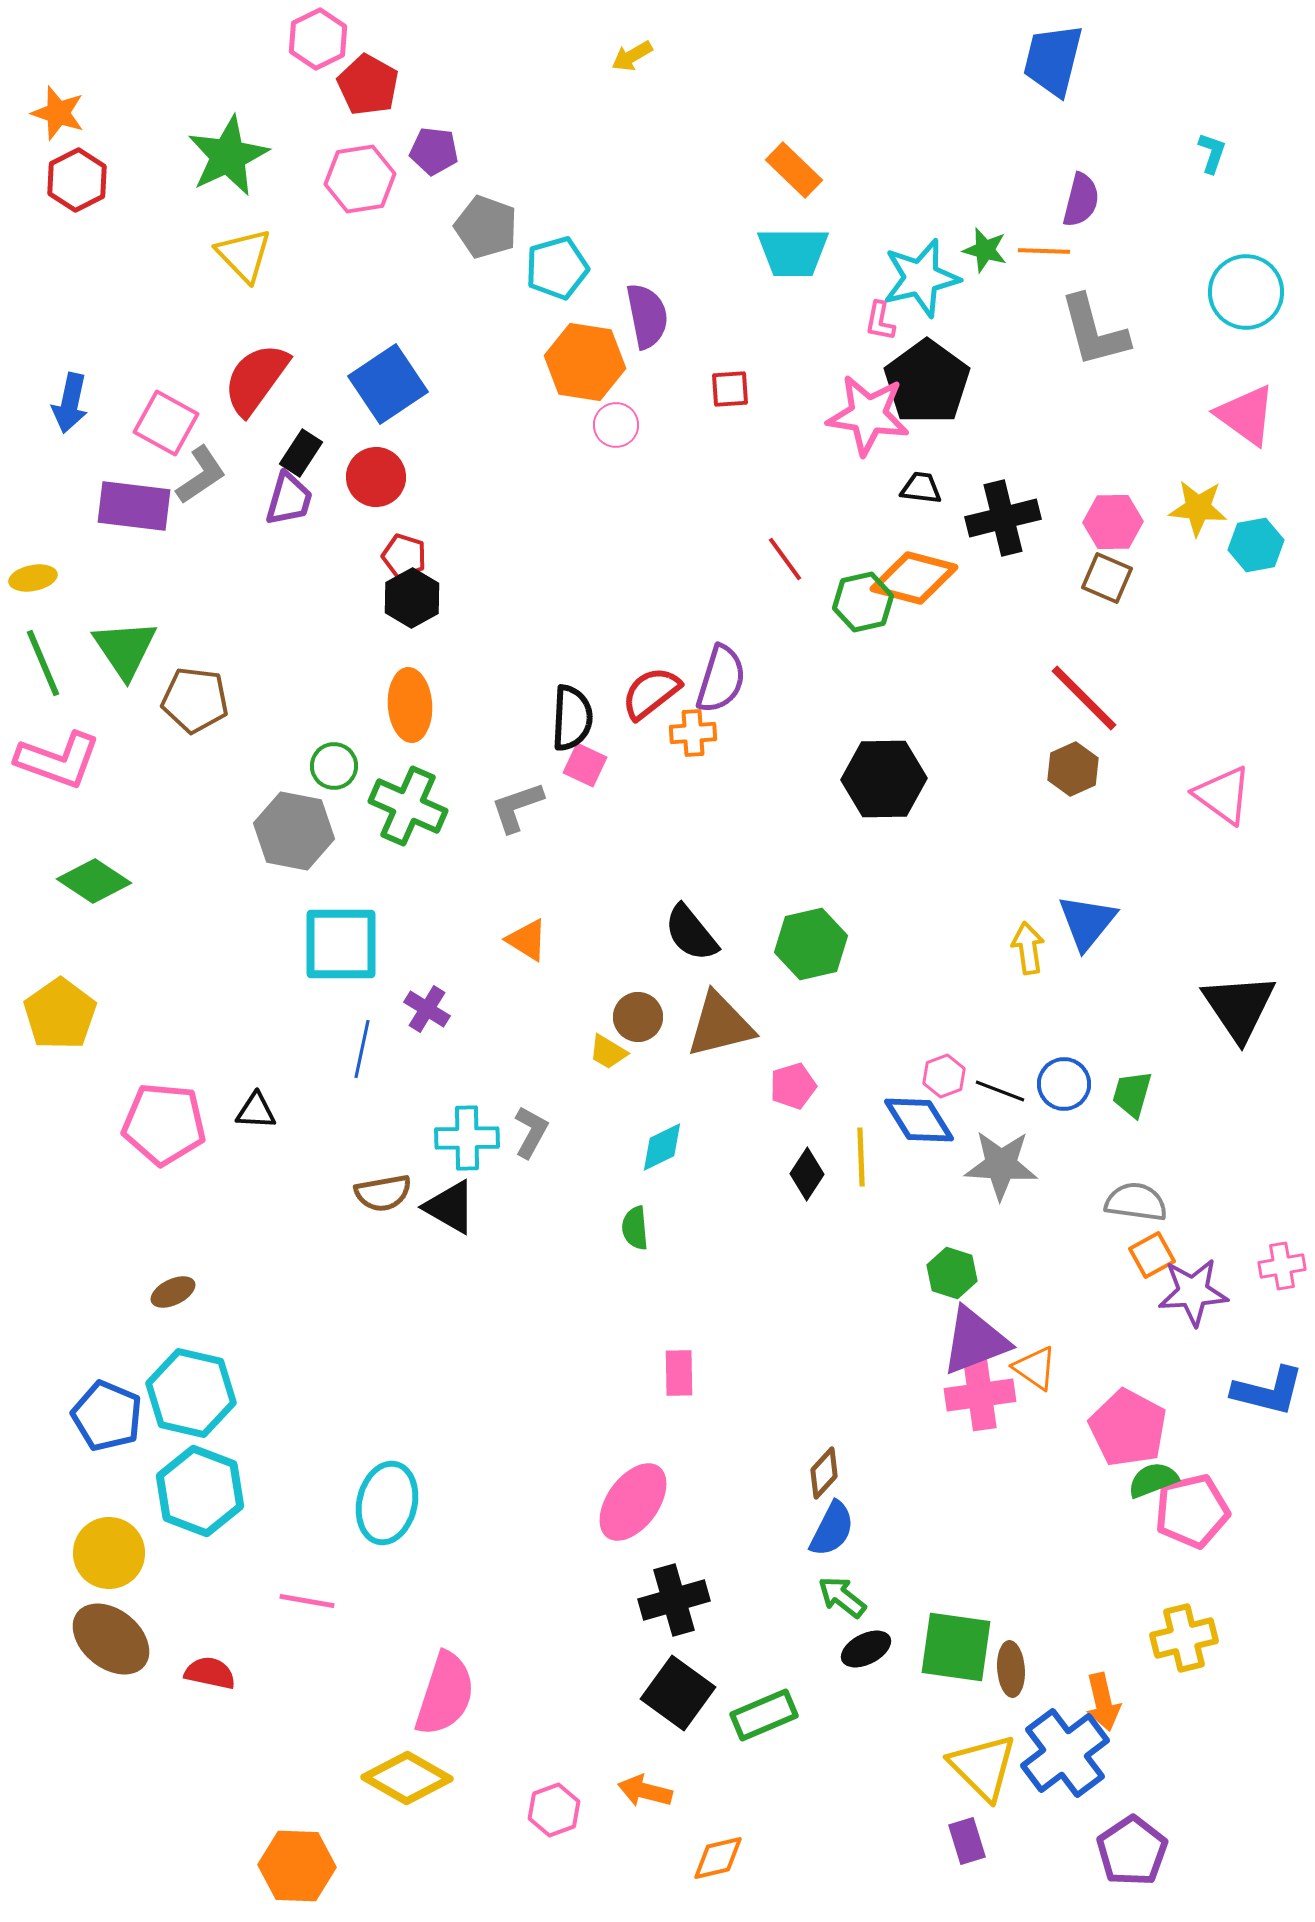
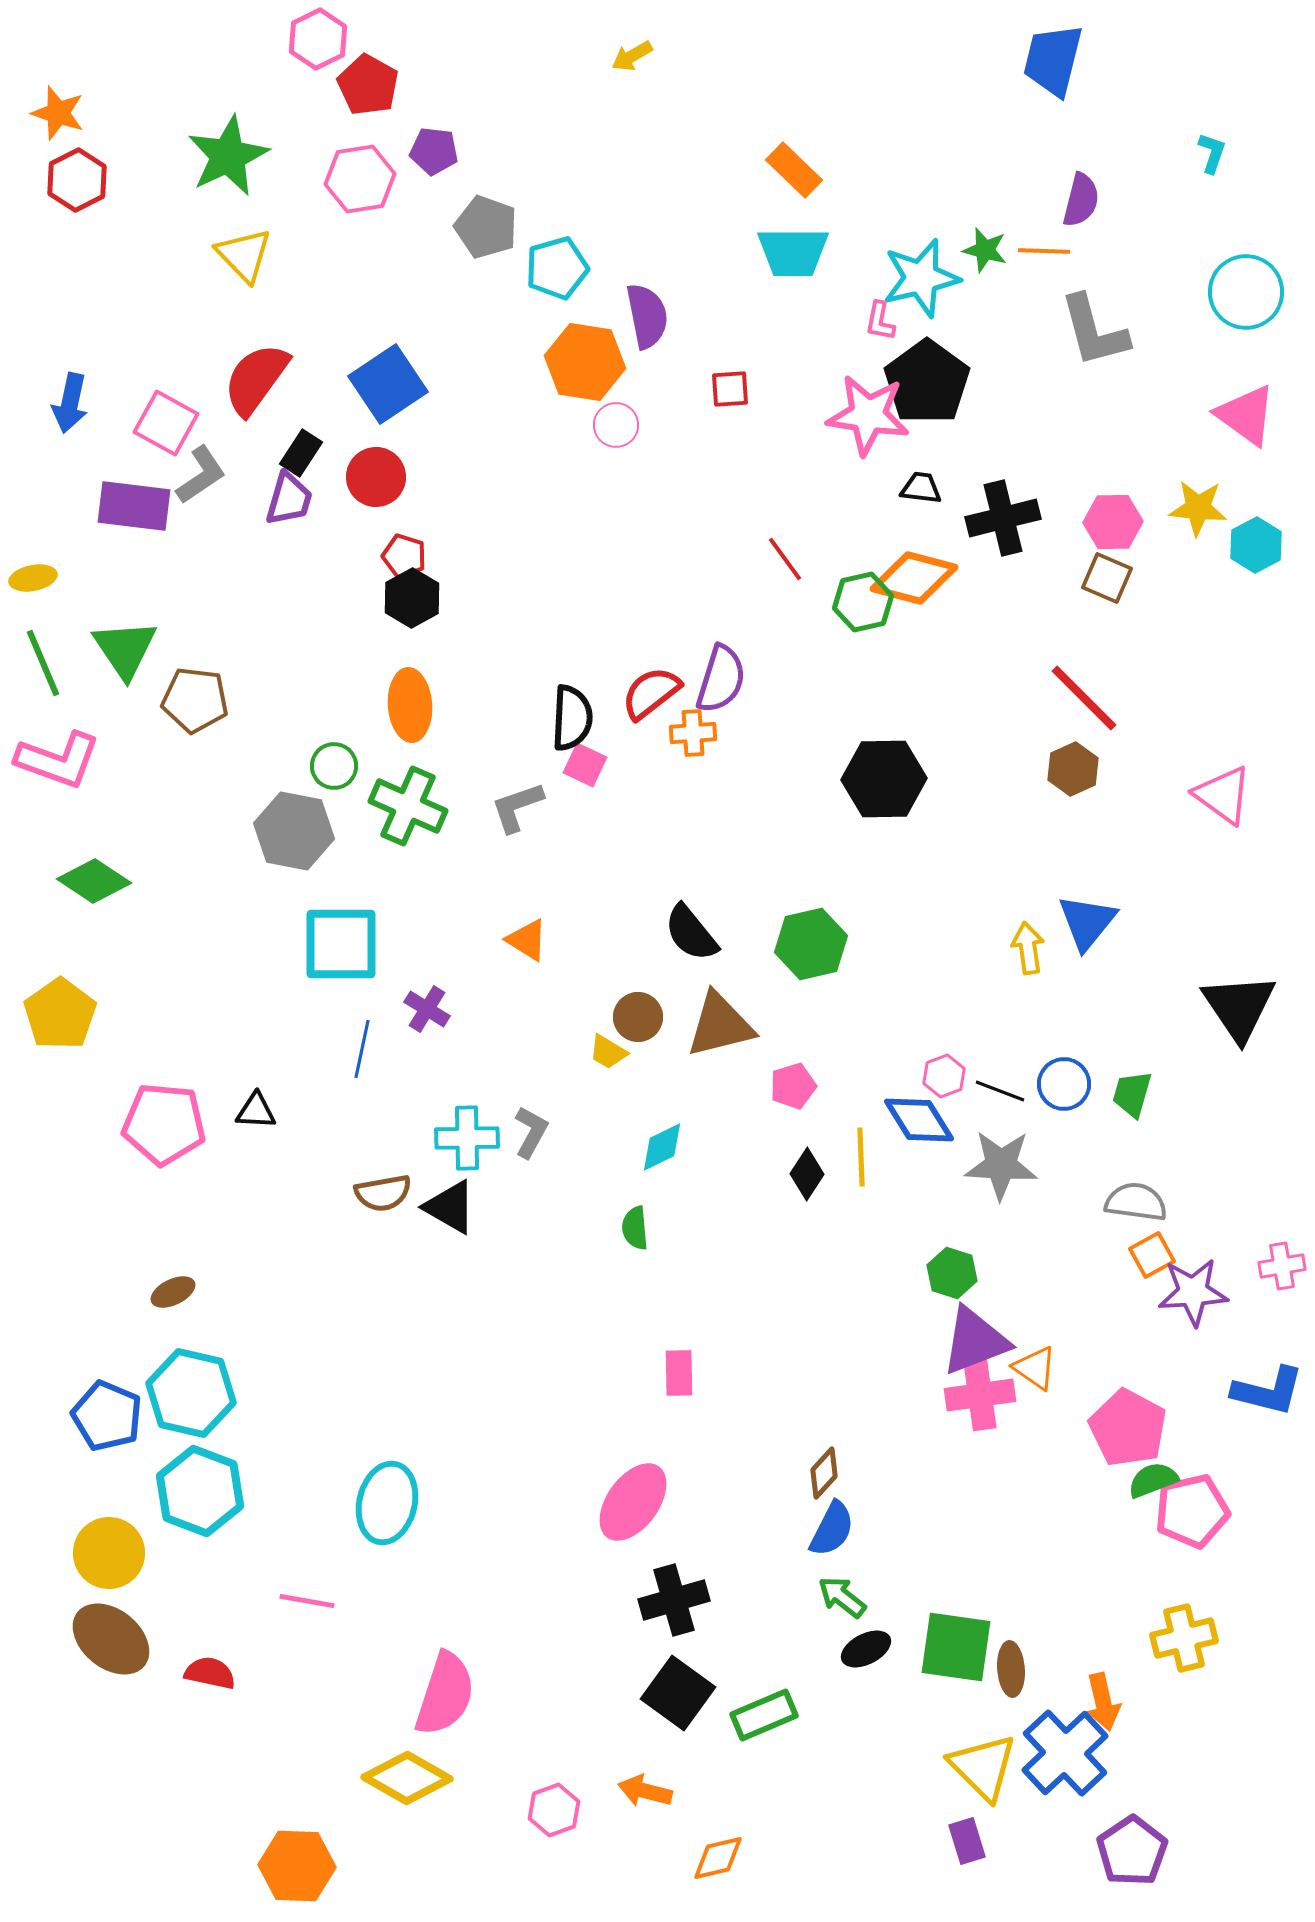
cyan hexagon at (1256, 545): rotated 18 degrees counterclockwise
blue cross at (1065, 1753): rotated 6 degrees counterclockwise
